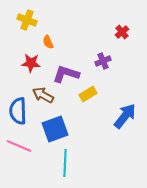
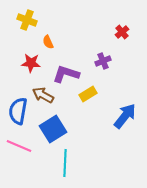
blue semicircle: rotated 12 degrees clockwise
blue square: moved 2 px left; rotated 12 degrees counterclockwise
